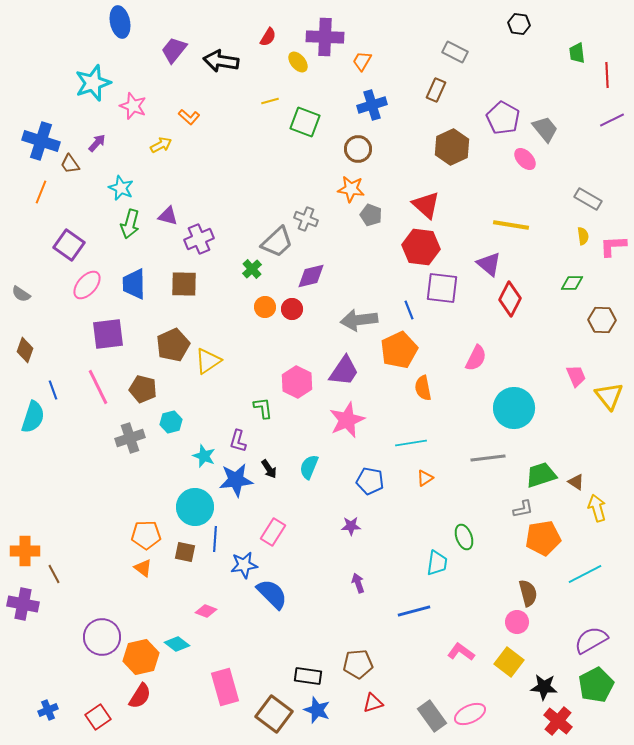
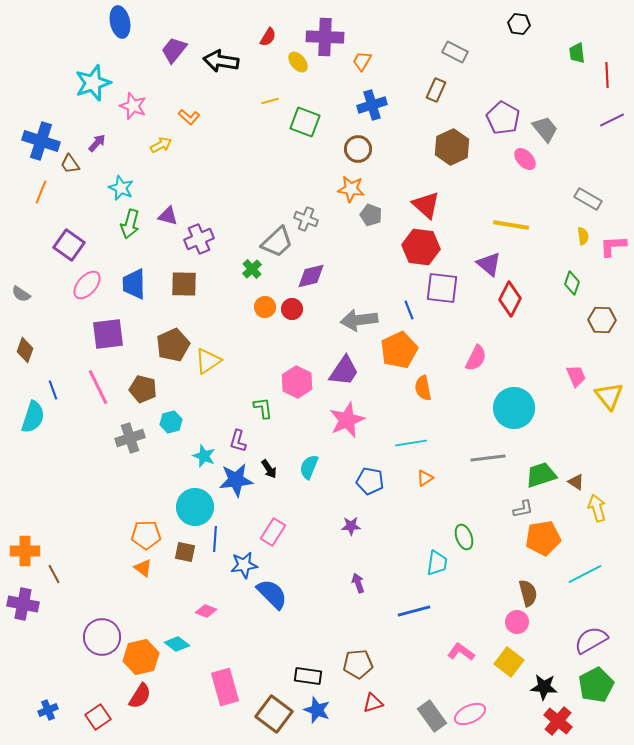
green diamond at (572, 283): rotated 70 degrees counterclockwise
